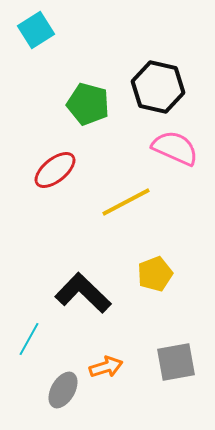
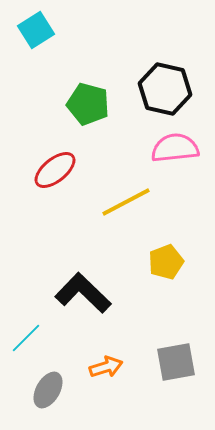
black hexagon: moved 7 px right, 2 px down
pink semicircle: rotated 30 degrees counterclockwise
yellow pentagon: moved 11 px right, 12 px up
cyan line: moved 3 px left, 1 px up; rotated 16 degrees clockwise
gray ellipse: moved 15 px left
